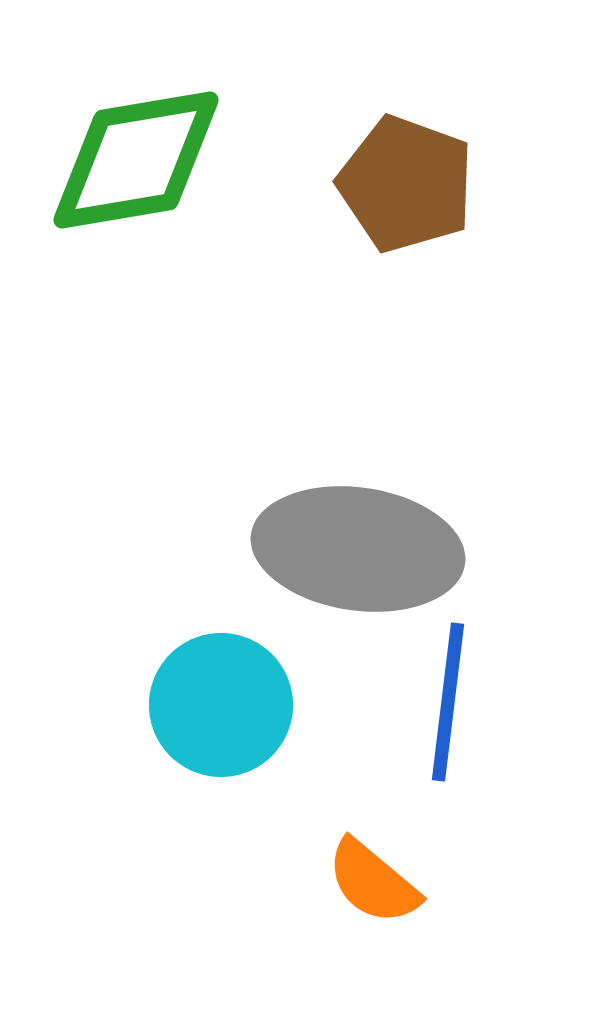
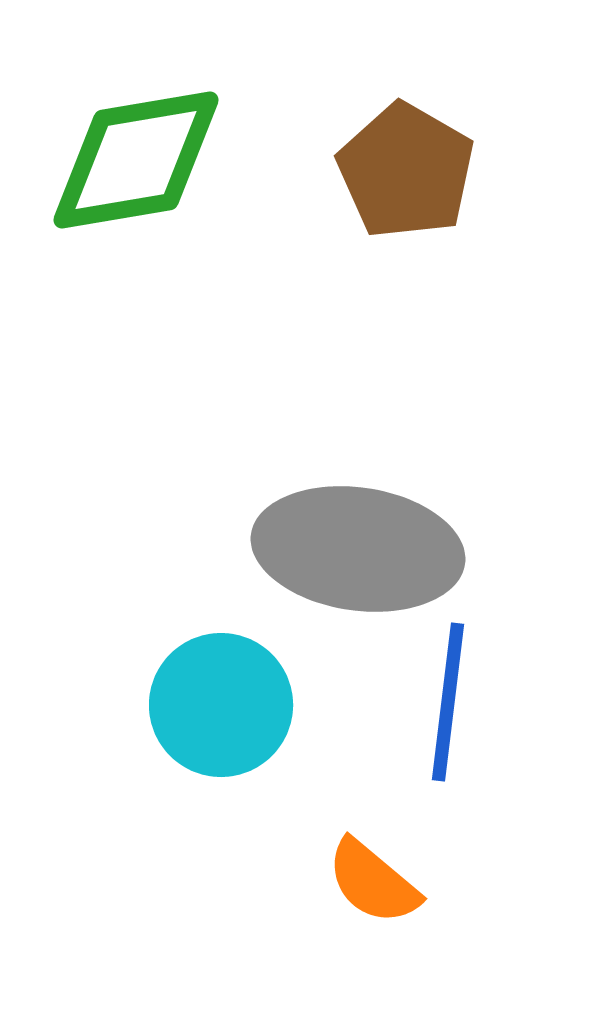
brown pentagon: moved 13 px up; rotated 10 degrees clockwise
